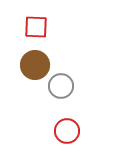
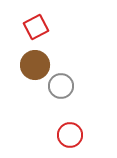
red square: rotated 30 degrees counterclockwise
red circle: moved 3 px right, 4 px down
